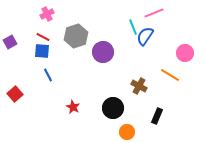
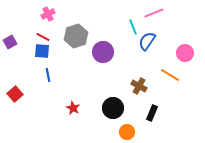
pink cross: moved 1 px right
blue semicircle: moved 2 px right, 5 px down
blue line: rotated 16 degrees clockwise
red star: moved 1 px down
black rectangle: moved 5 px left, 3 px up
